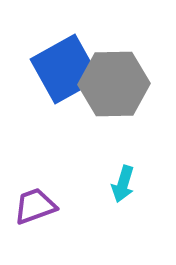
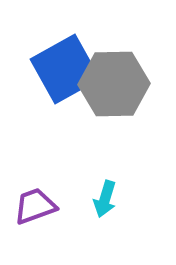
cyan arrow: moved 18 px left, 15 px down
